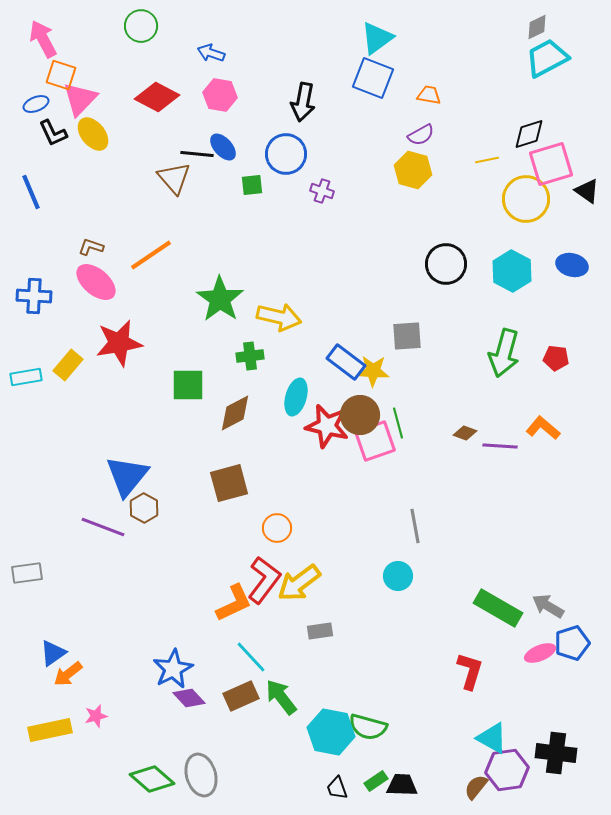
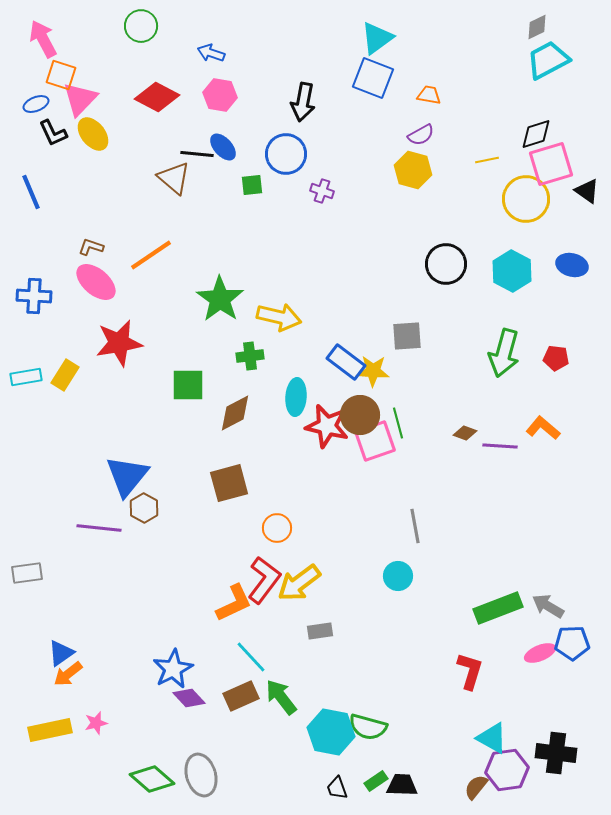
cyan trapezoid at (547, 58): moved 1 px right, 2 px down
black diamond at (529, 134): moved 7 px right
brown triangle at (174, 178): rotated 9 degrees counterclockwise
yellow rectangle at (68, 365): moved 3 px left, 10 px down; rotated 8 degrees counterclockwise
cyan ellipse at (296, 397): rotated 12 degrees counterclockwise
purple line at (103, 527): moved 4 px left, 1 px down; rotated 15 degrees counterclockwise
green rectangle at (498, 608): rotated 51 degrees counterclockwise
blue pentagon at (572, 643): rotated 16 degrees clockwise
blue triangle at (53, 653): moved 8 px right
pink star at (96, 716): moved 7 px down
